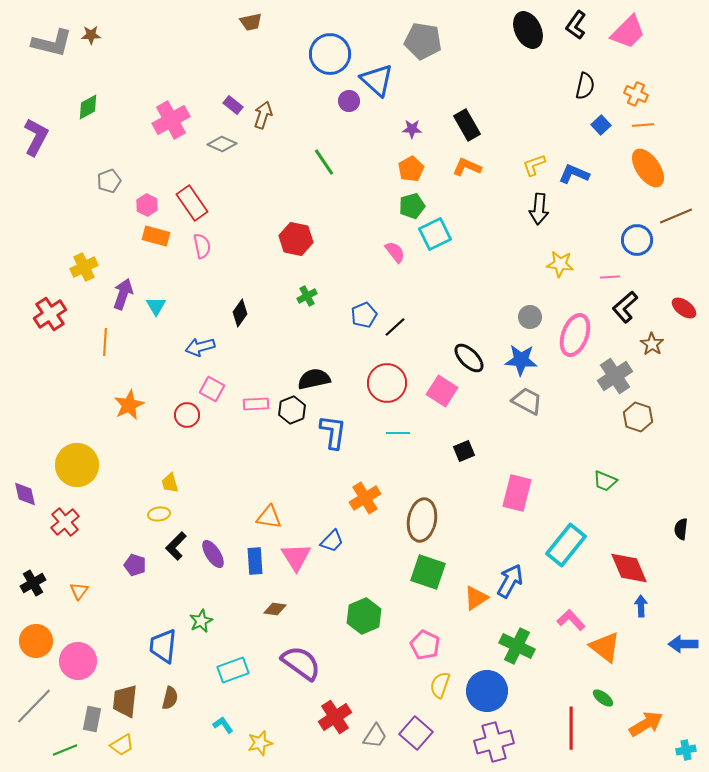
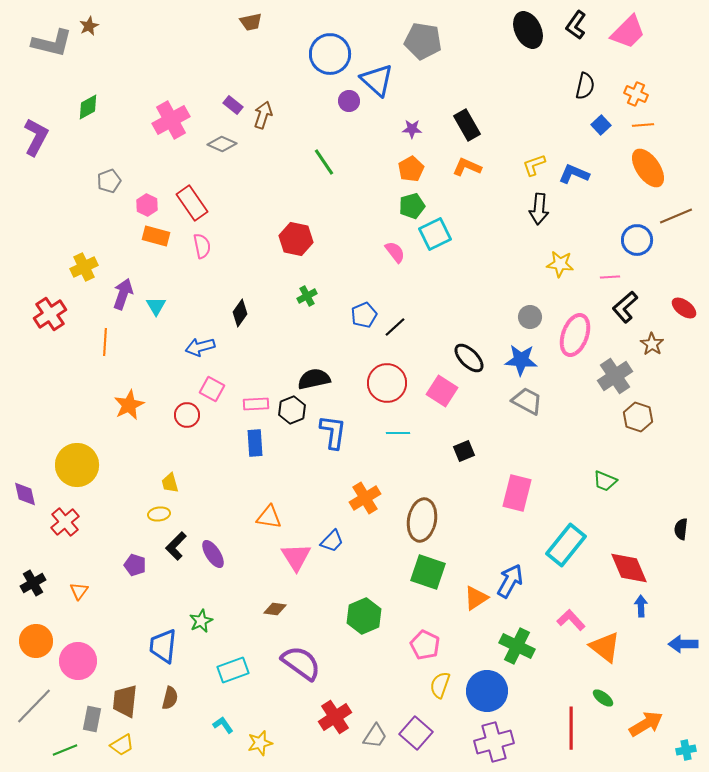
brown star at (91, 35): moved 2 px left, 9 px up; rotated 24 degrees counterclockwise
blue rectangle at (255, 561): moved 118 px up
